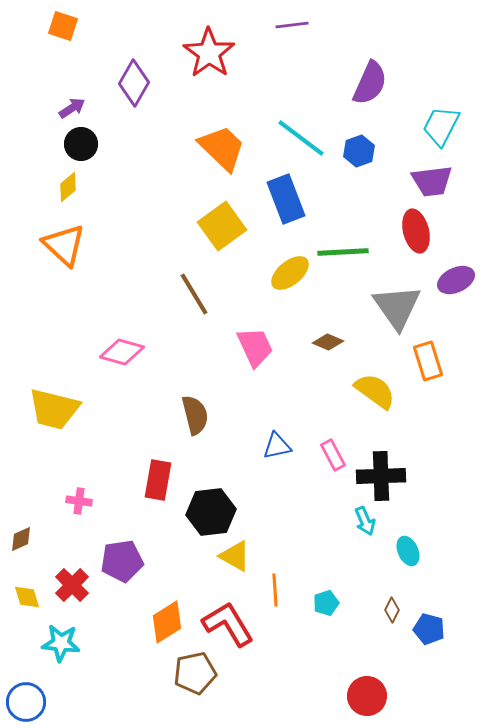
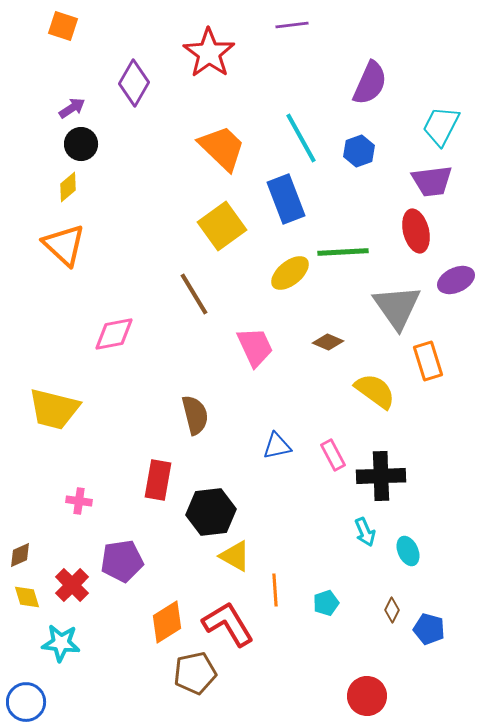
cyan line at (301, 138): rotated 24 degrees clockwise
pink diamond at (122, 352): moved 8 px left, 18 px up; rotated 27 degrees counterclockwise
cyan arrow at (365, 521): moved 11 px down
brown diamond at (21, 539): moved 1 px left, 16 px down
